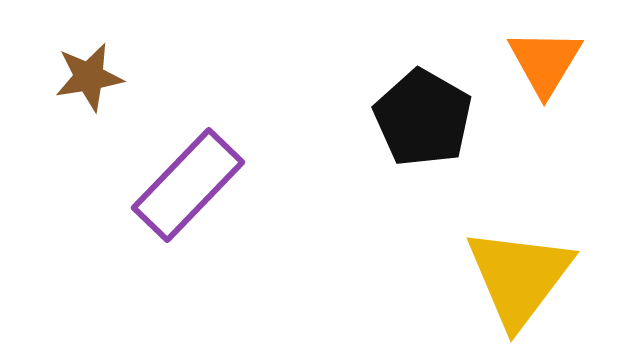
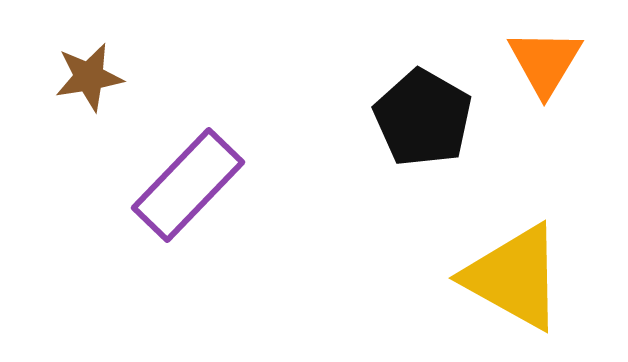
yellow triangle: moved 5 px left; rotated 38 degrees counterclockwise
